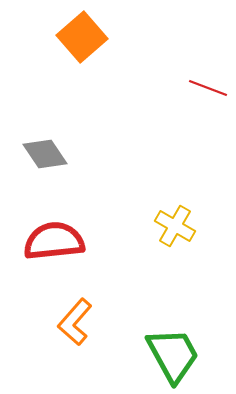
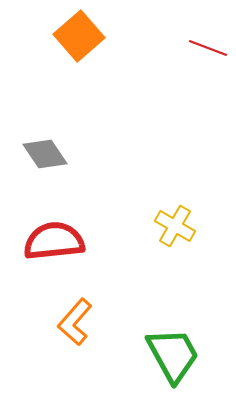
orange square: moved 3 px left, 1 px up
red line: moved 40 px up
